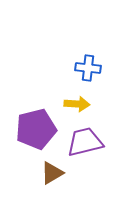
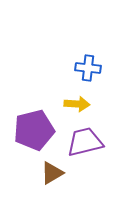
purple pentagon: moved 2 px left, 1 px down
